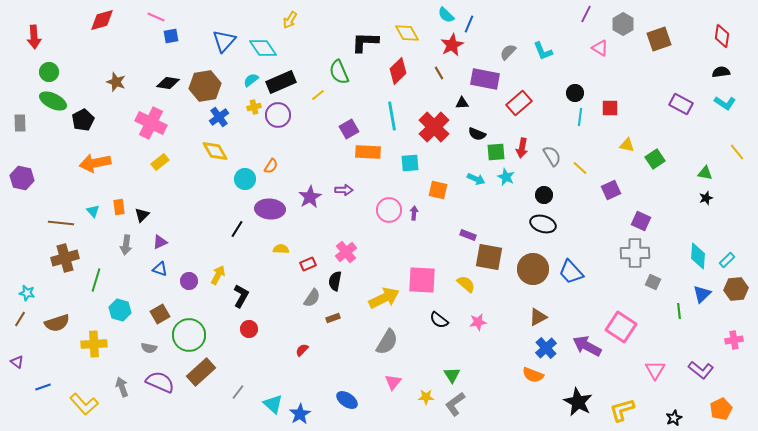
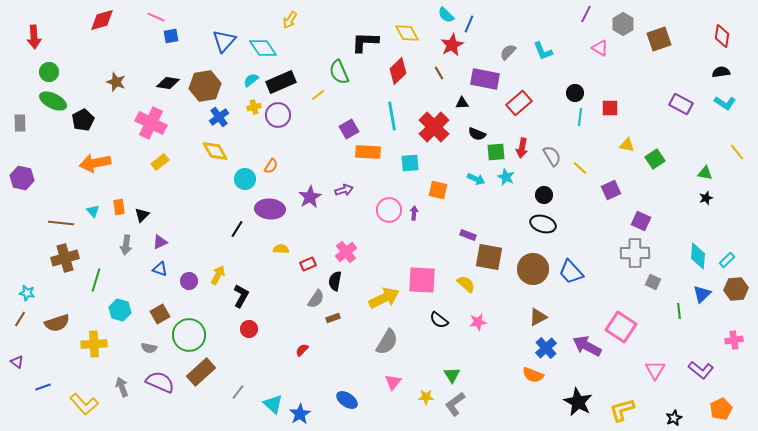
purple arrow at (344, 190): rotated 18 degrees counterclockwise
gray semicircle at (312, 298): moved 4 px right, 1 px down
